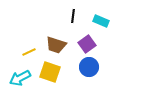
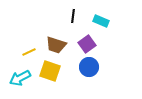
yellow square: moved 1 px up
